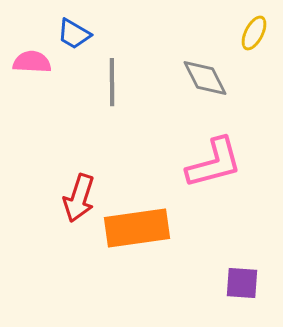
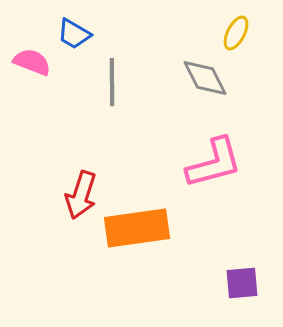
yellow ellipse: moved 18 px left
pink semicircle: rotated 18 degrees clockwise
red arrow: moved 2 px right, 3 px up
purple square: rotated 9 degrees counterclockwise
